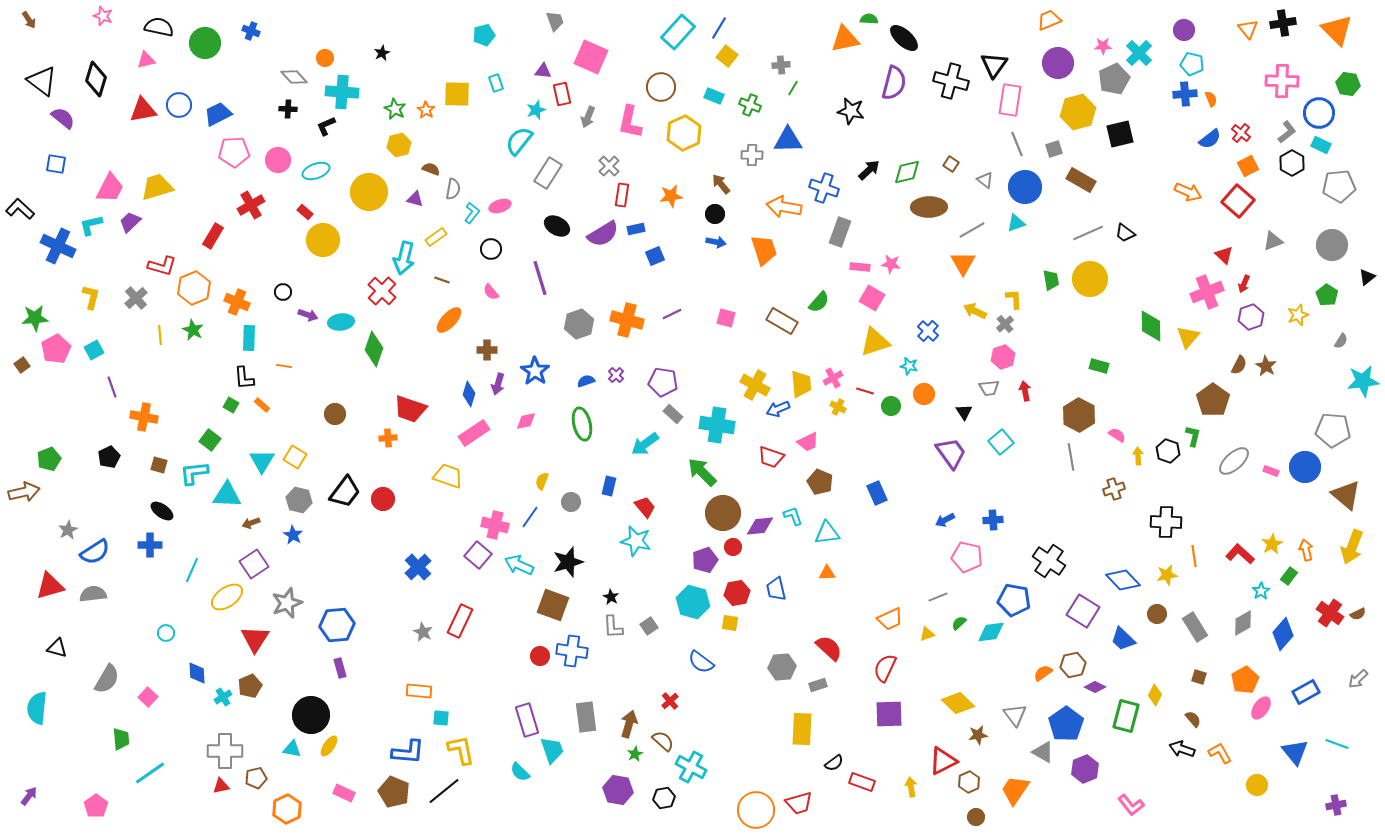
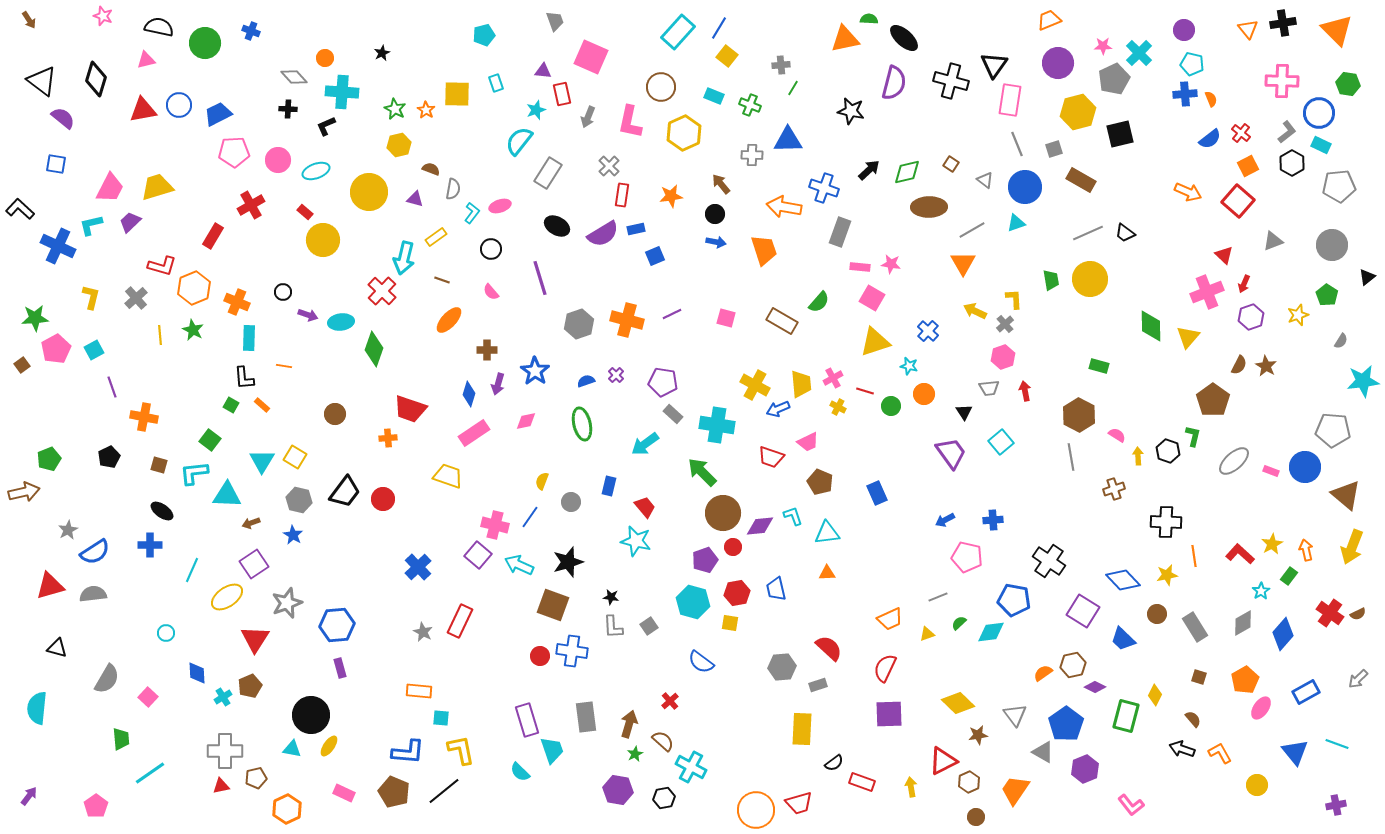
black star at (611, 597): rotated 21 degrees counterclockwise
